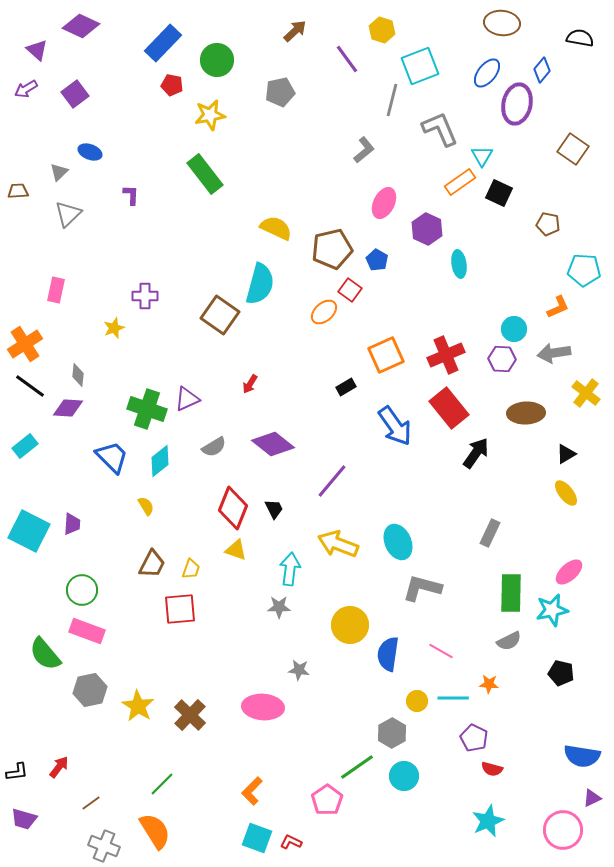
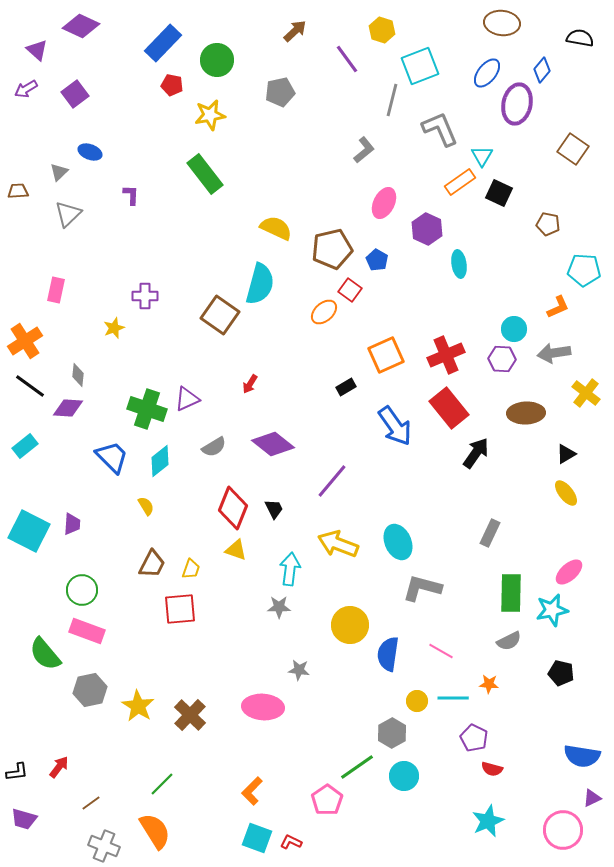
orange cross at (25, 344): moved 3 px up
